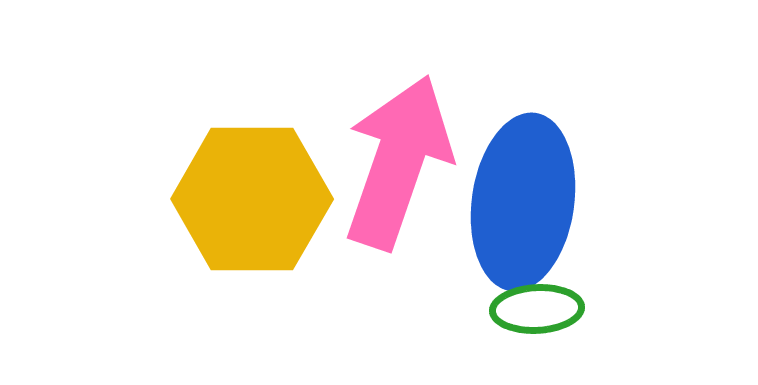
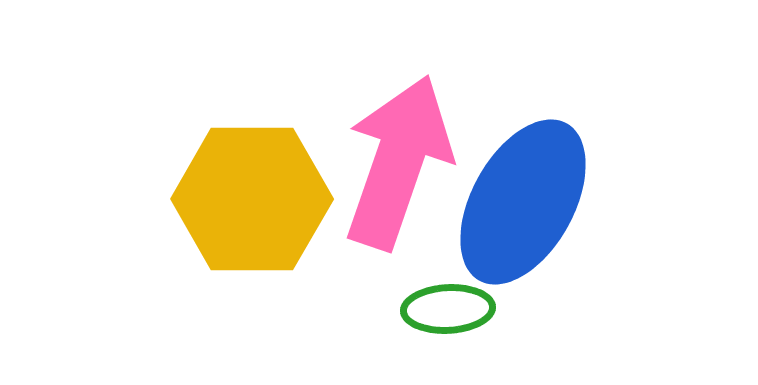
blue ellipse: rotated 21 degrees clockwise
green ellipse: moved 89 px left
